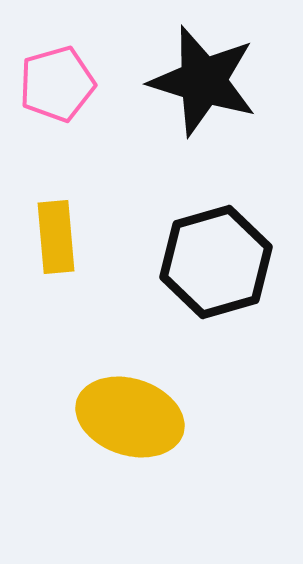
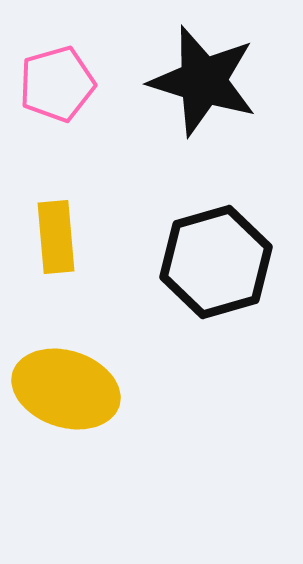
yellow ellipse: moved 64 px left, 28 px up
